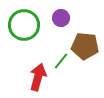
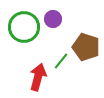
purple circle: moved 8 px left, 1 px down
green circle: moved 2 px down
brown pentagon: moved 1 px right, 1 px down; rotated 12 degrees clockwise
